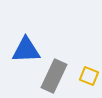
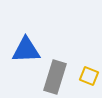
gray rectangle: moved 1 px right, 1 px down; rotated 8 degrees counterclockwise
